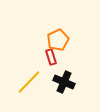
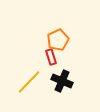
black cross: moved 2 px left, 1 px up
